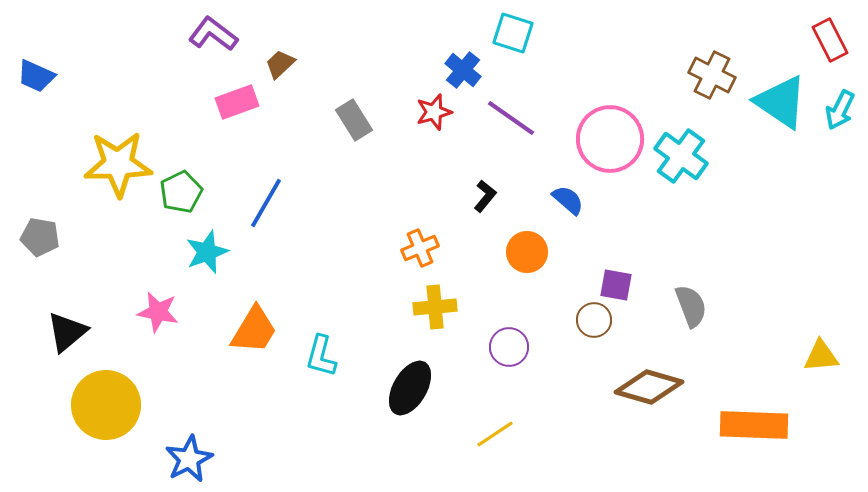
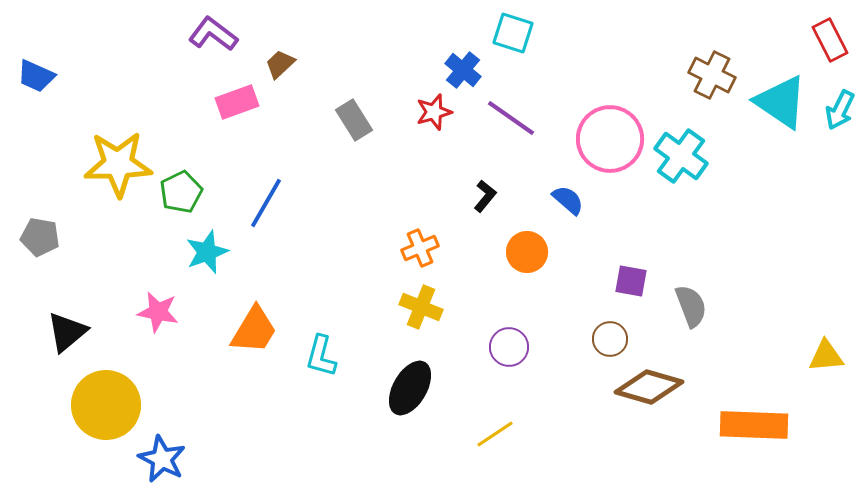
purple square: moved 15 px right, 4 px up
yellow cross: moved 14 px left; rotated 27 degrees clockwise
brown circle: moved 16 px right, 19 px down
yellow triangle: moved 5 px right
blue star: moved 27 px left; rotated 18 degrees counterclockwise
